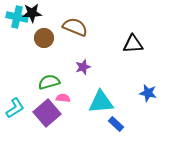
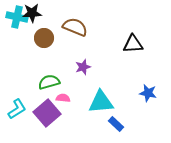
cyan L-shape: moved 2 px right, 1 px down
